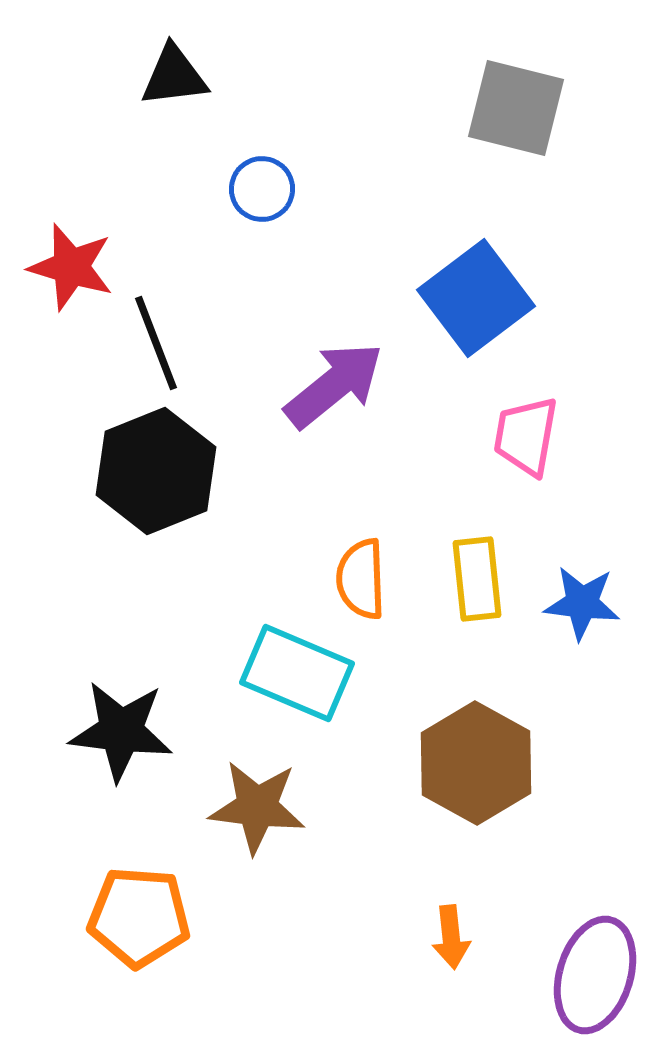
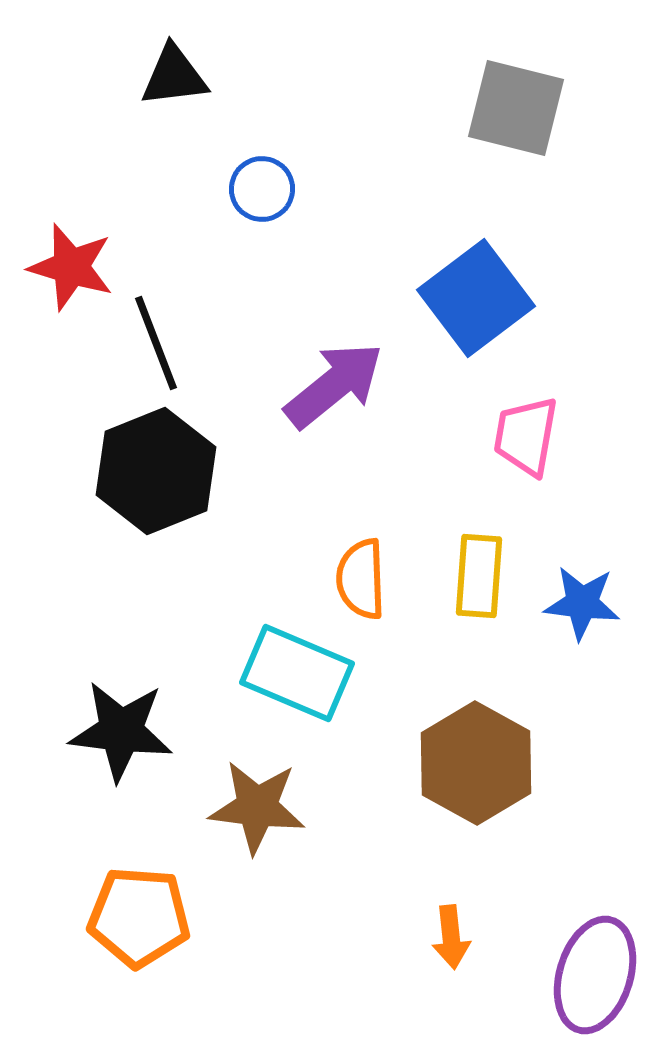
yellow rectangle: moved 2 px right, 3 px up; rotated 10 degrees clockwise
